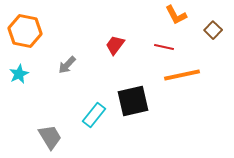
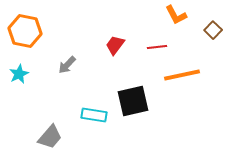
red line: moved 7 px left; rotated 18 degrees counterclockwise
cyan rectangle: rotated 60 degrees clockwise
gray trapezoid: rotated 72 degrees clockwise
